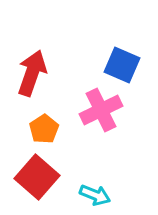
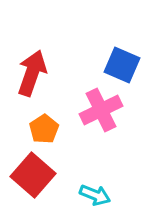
red square: moved 4 px left, 2 px up
